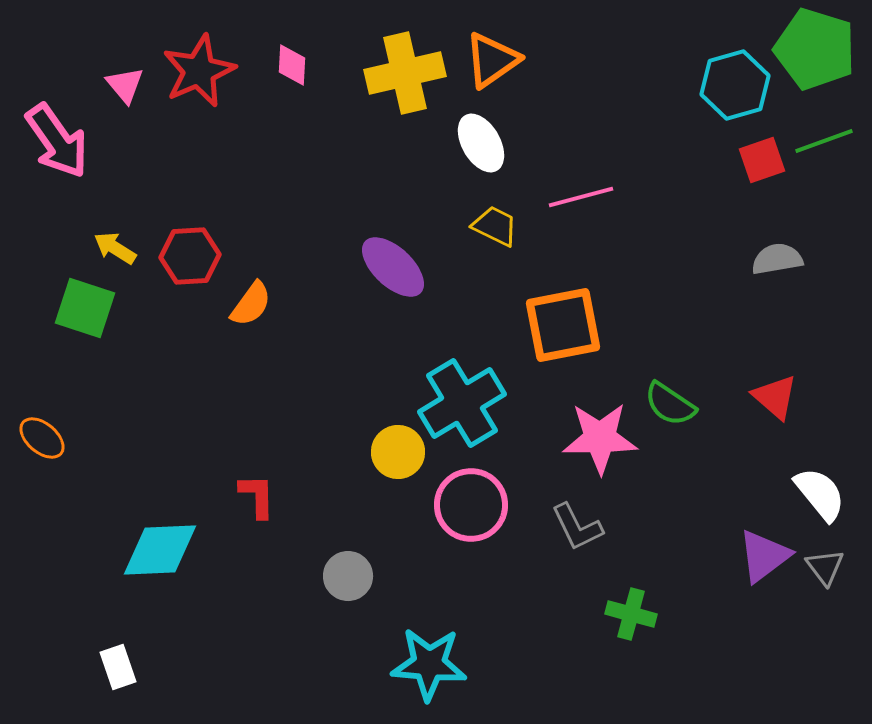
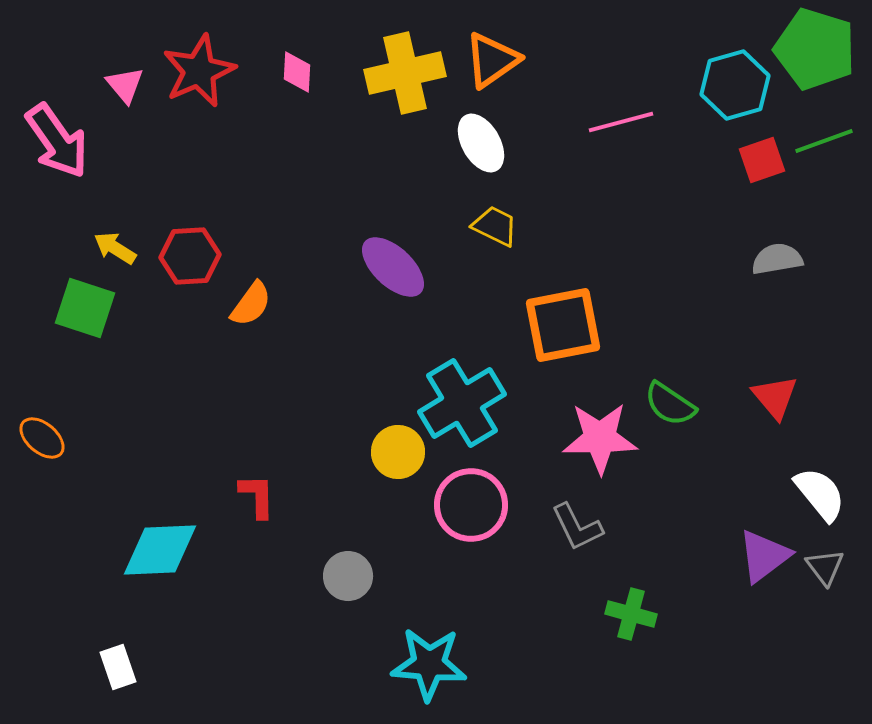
pink diamond: moved 5 px right, 7 px down
pink line: moved 40 px right, 75 px up
red triangle: rotated 9 degrees clockwise
